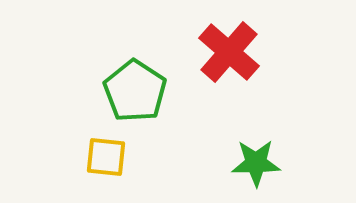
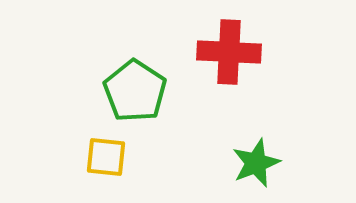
red cross: rotated 38 degrees counterclockwise
green star: rotated 21 degrees counterclockwise
